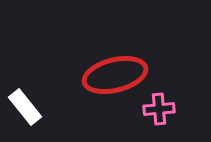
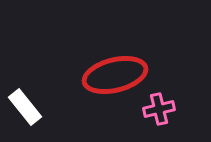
pink cross: rotated 8 degrees counterclockwise
